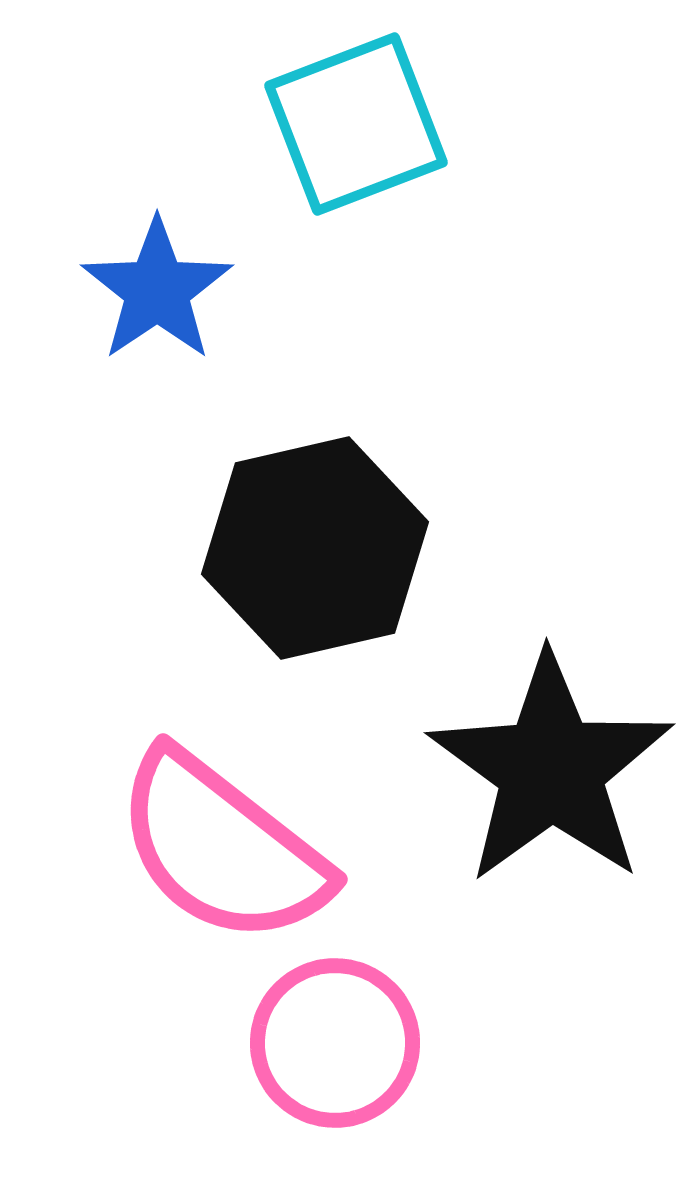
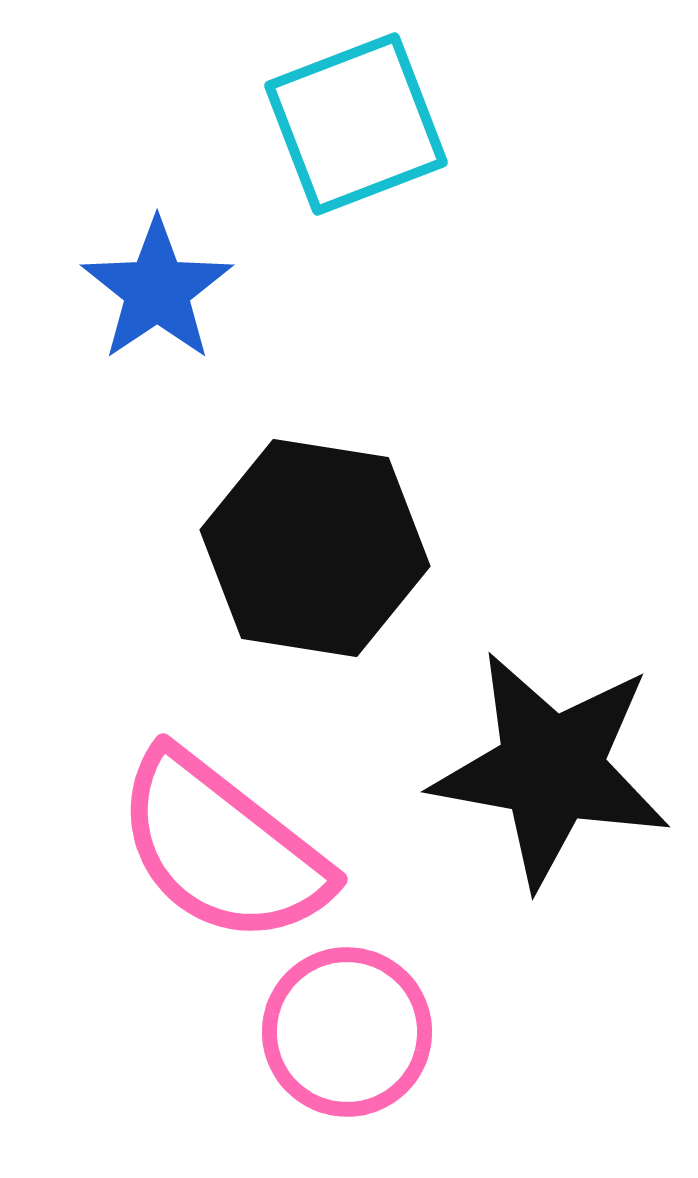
black hexagon: rotated 22 degrees clockwise
black star: rotated 26 degrees counterclockwise
pink circle: moved 12 px right, 11 px up
